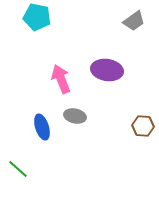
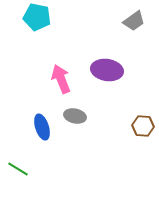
green line: rotated 10 degrees counterclockwise
